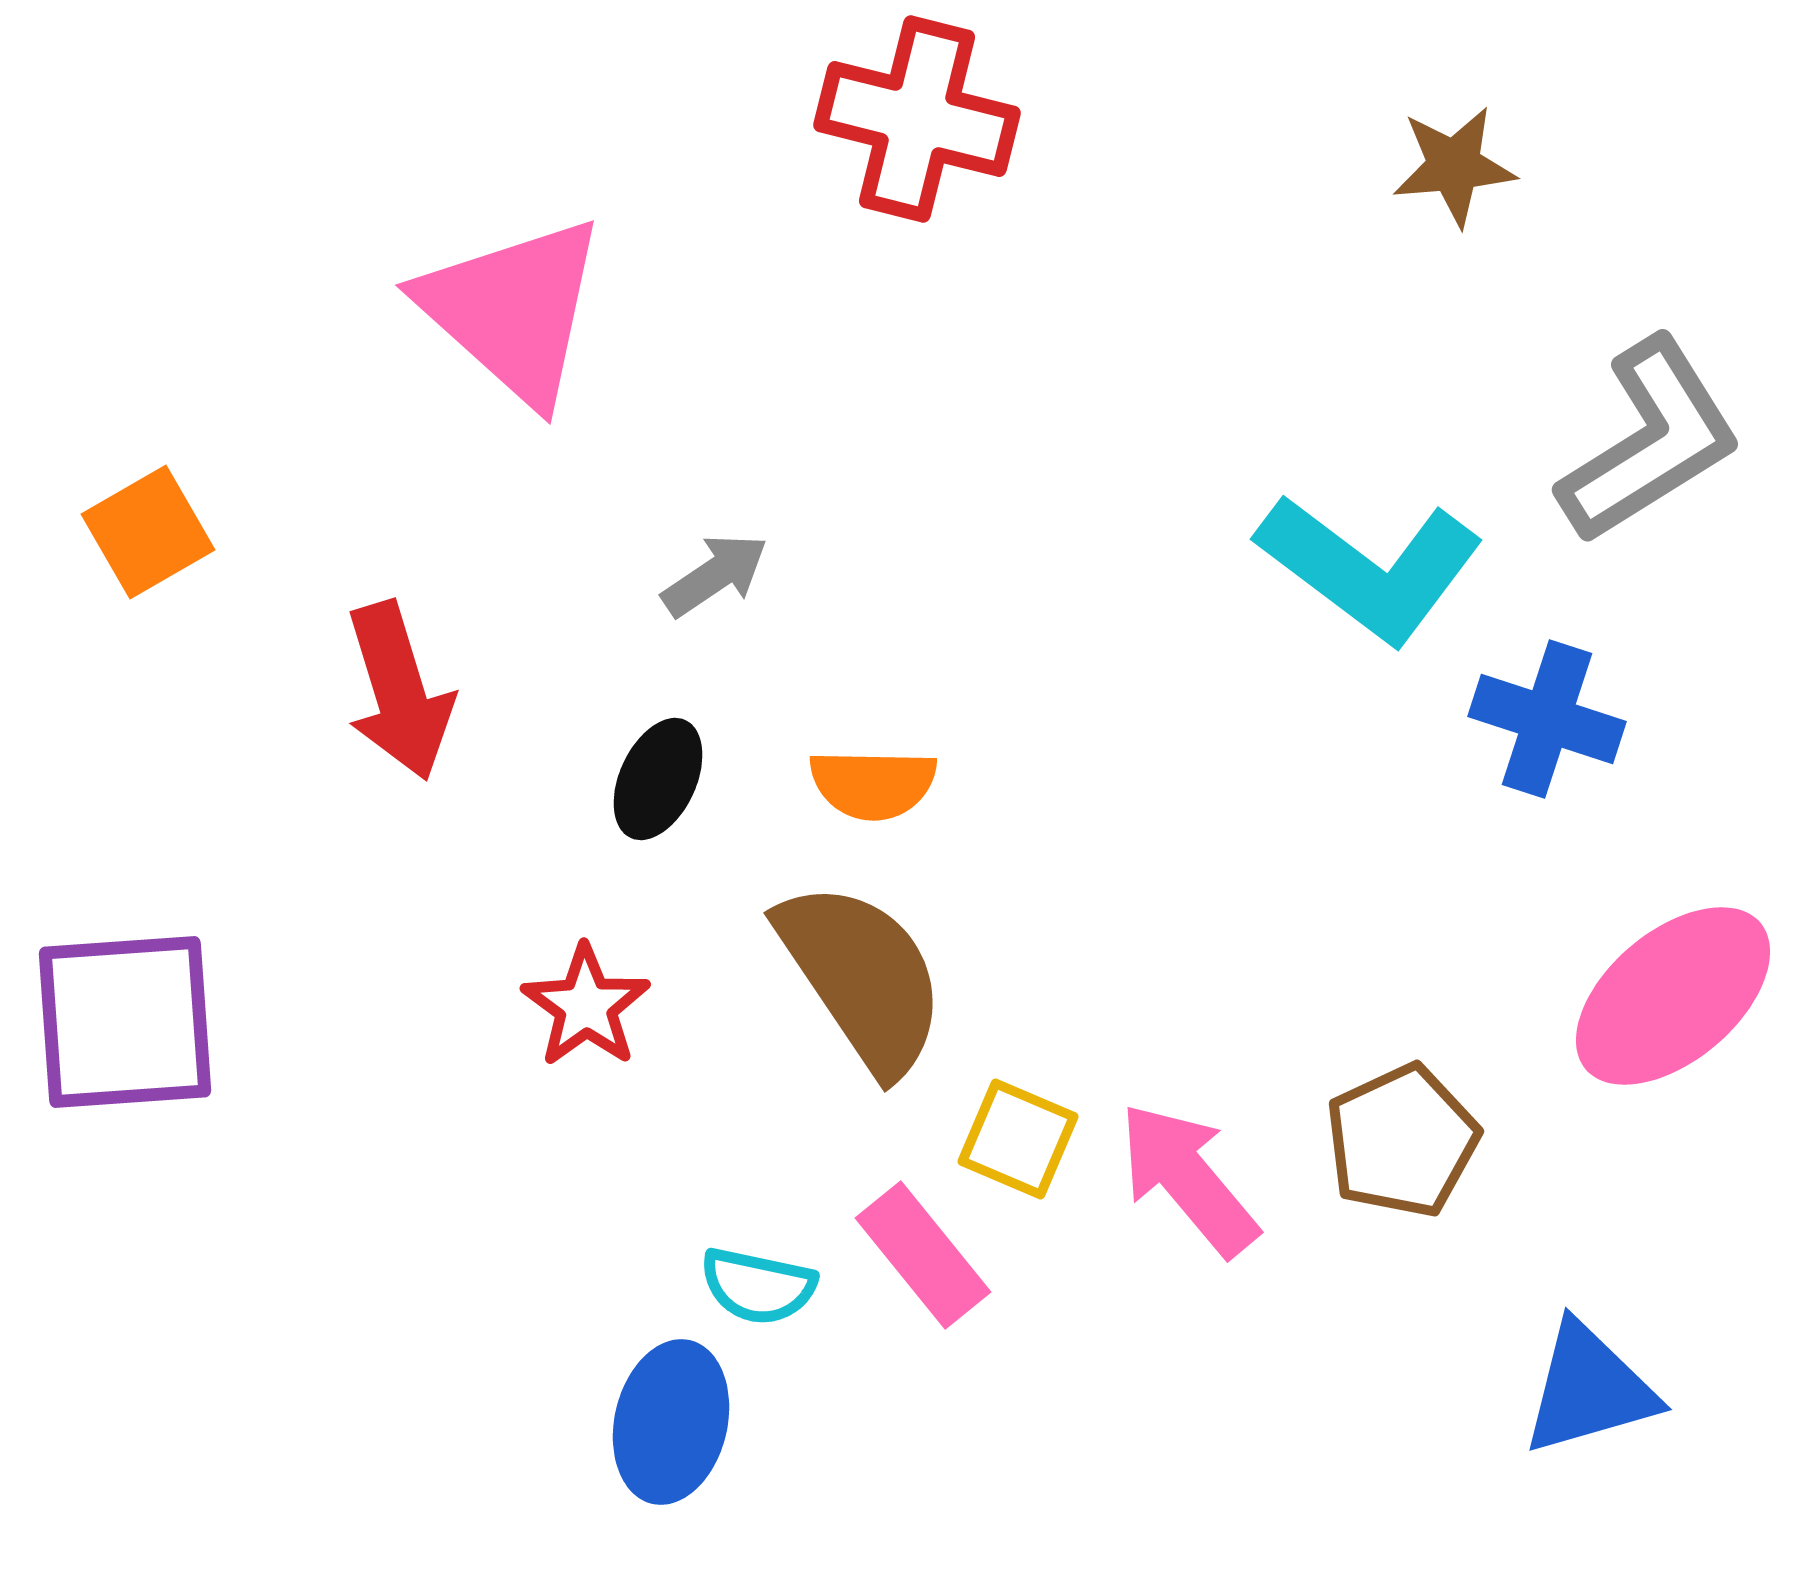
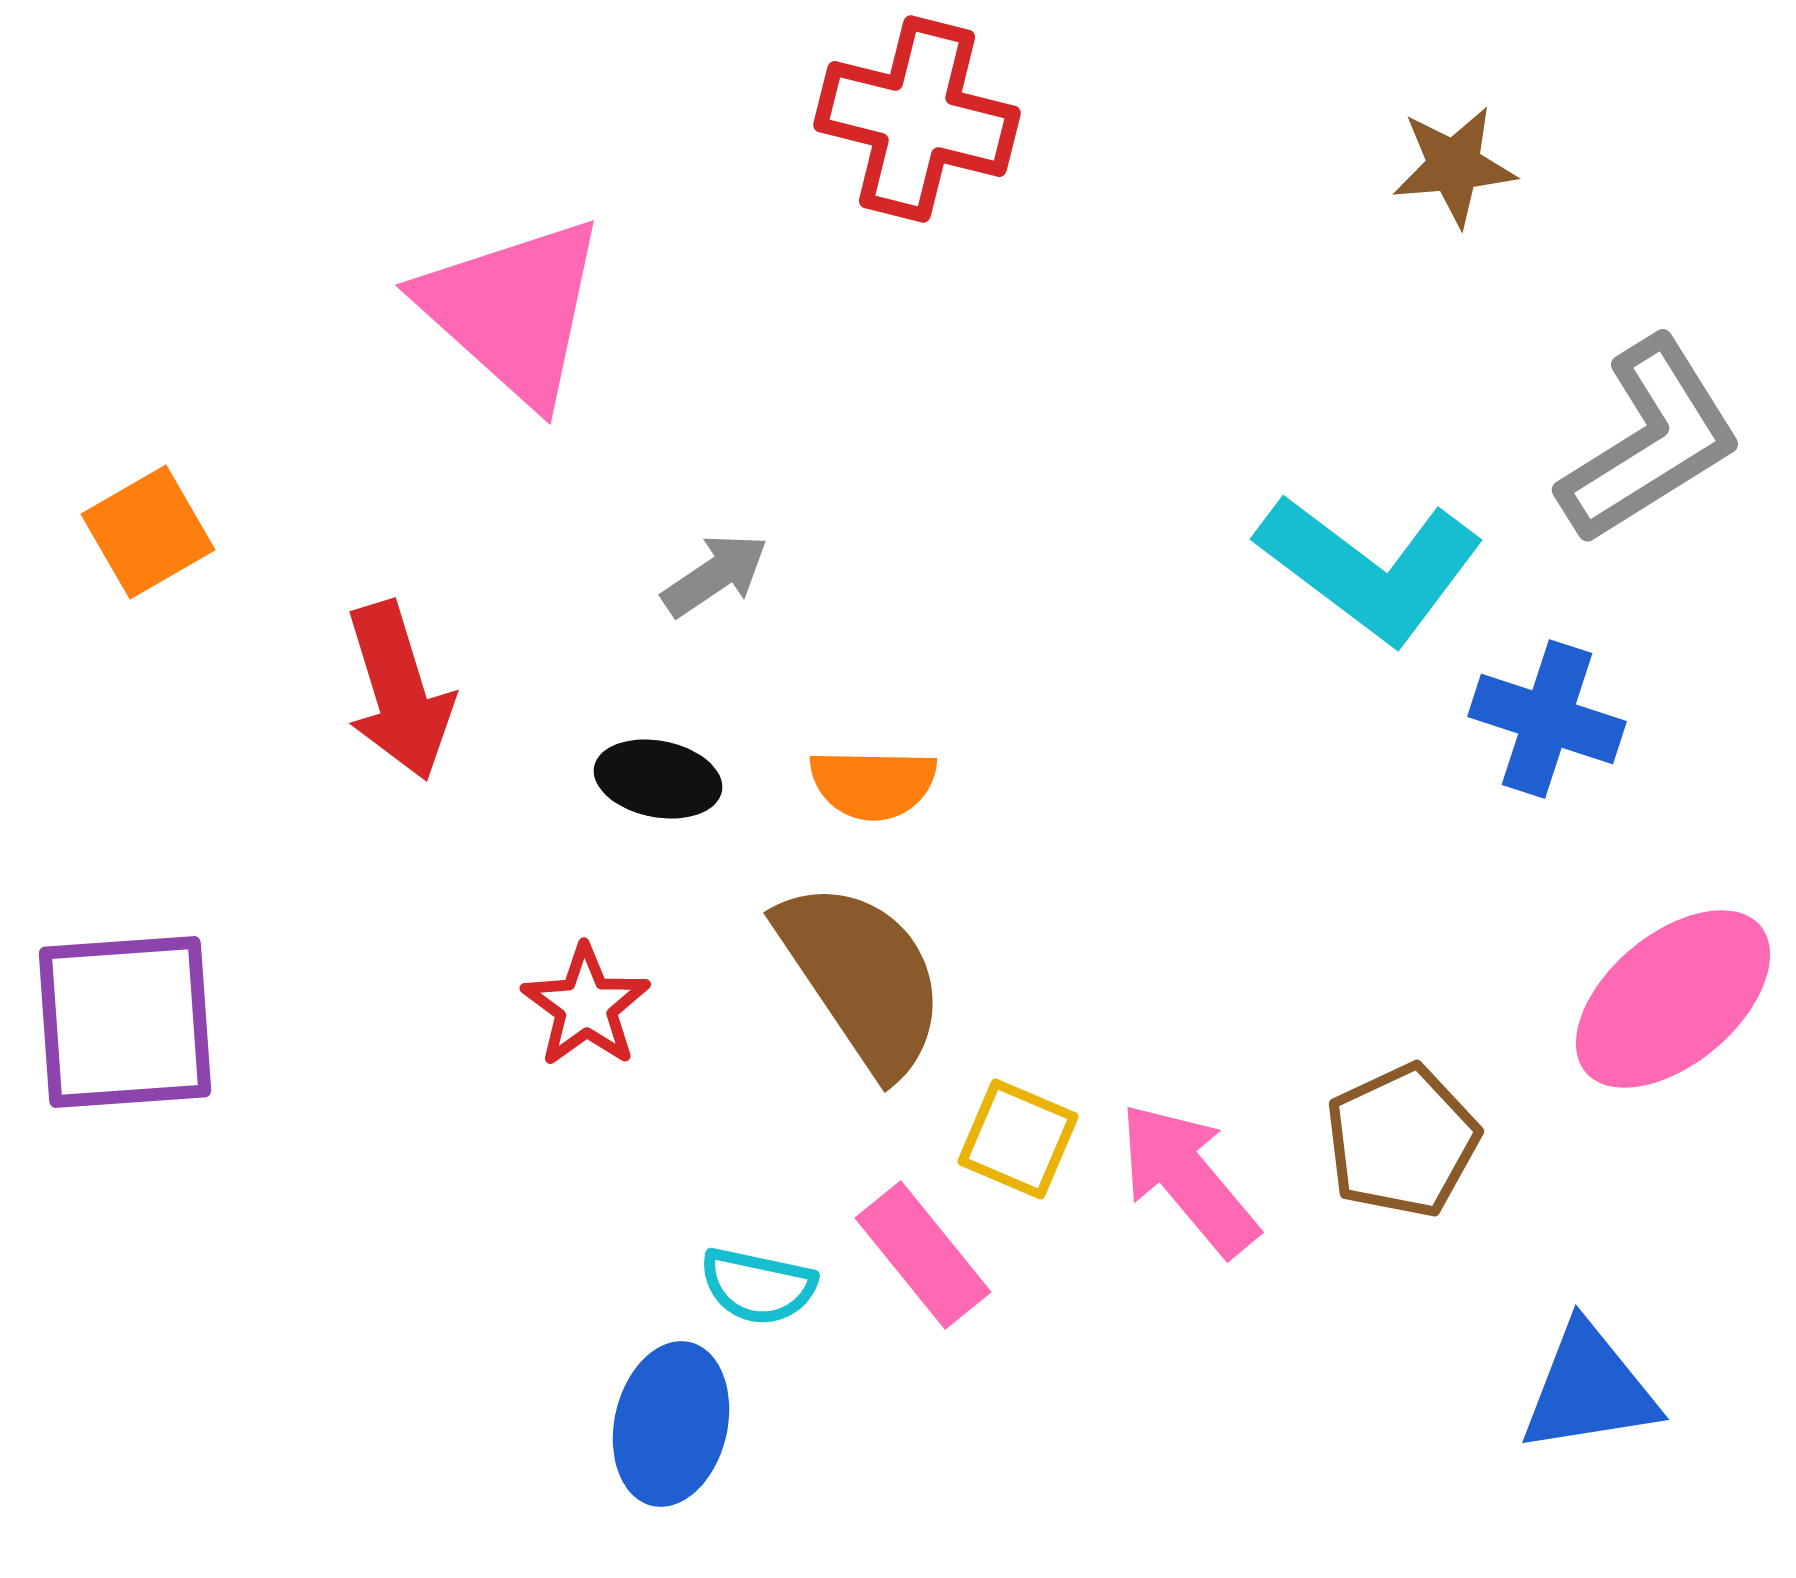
black ellipse: rotated 76 degrees clockwise
pink ellipse: moved 3 px down
blue triangle: rotated 7 degrees clockwise
blue ellipse: moved 2 px down
